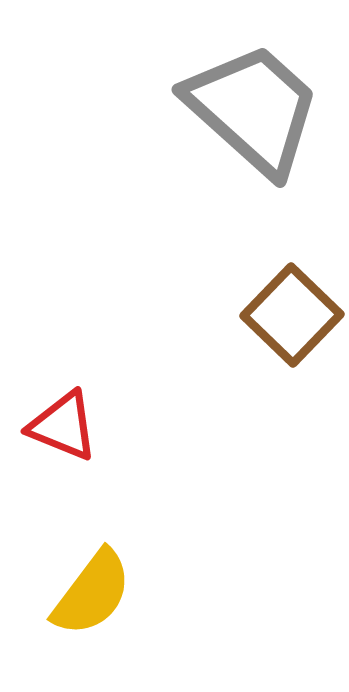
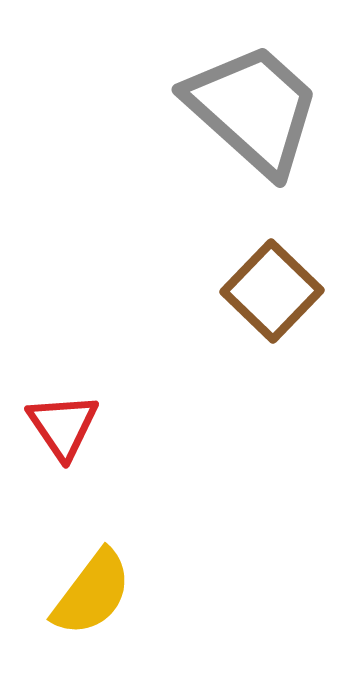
brown square: moved 20 px left, 24 px up
red triangle: rotated 34 degrees clockwise
